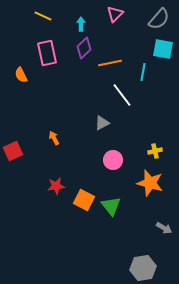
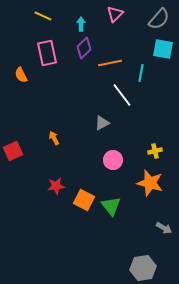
cyan line: moved 2 px left, 1 px down
